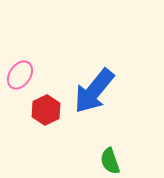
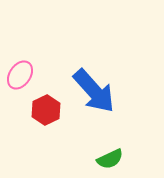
blue arrow: rotated 81 degrees counterclockwise
green semicircle: moved 2 px up; rotated 96 degrees counterclockwise
